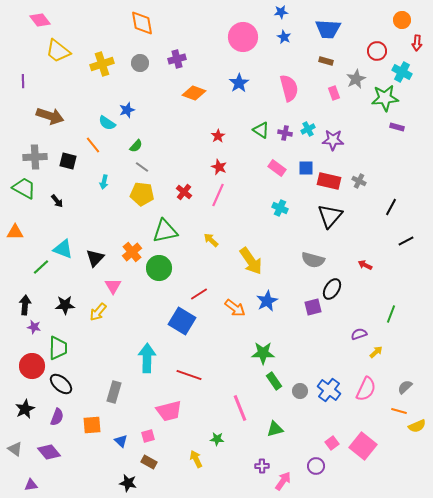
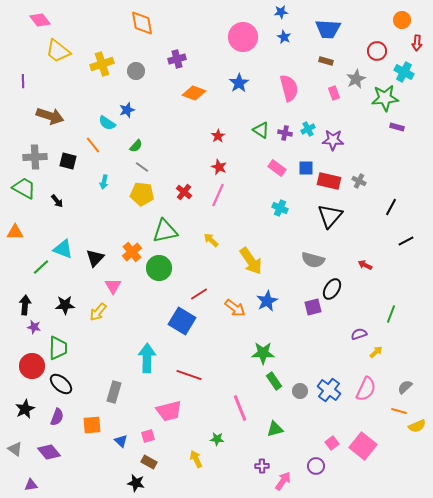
gray circle at (140, 63): moved 4 px left, 8 px down
cyan cross at (402, 72): moved 2 px right
black star at (128, 483): moved 8 px right
